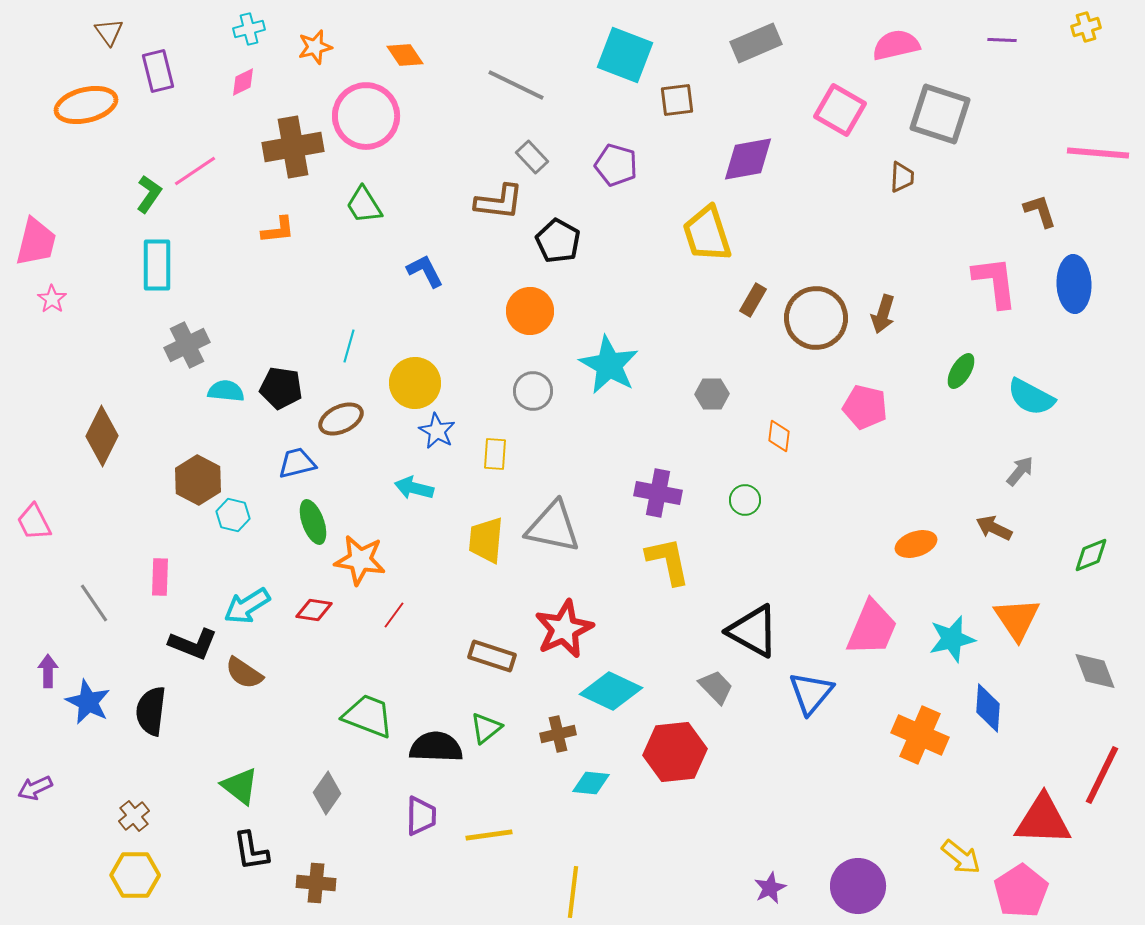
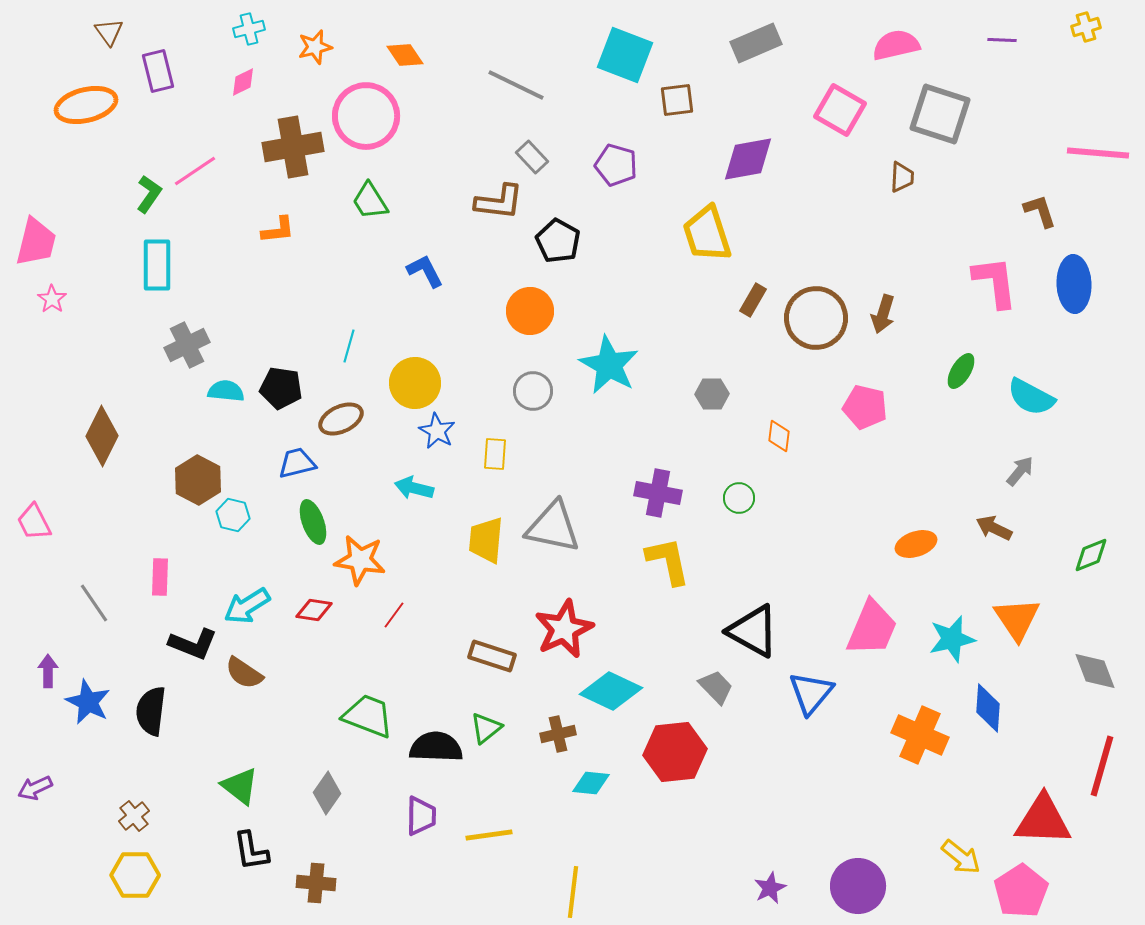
green trapezoid at (364, 205): moved 6 px right, 4 px up
green circle at (745, 500): moved 6 px left, 2 px up
red line at (1102, 775): moved 9 px up; rotated 10 degrees counterclockwise
